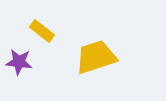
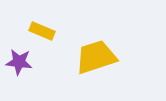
yellow rectangle: rotated 15 degrees counterclockwise
